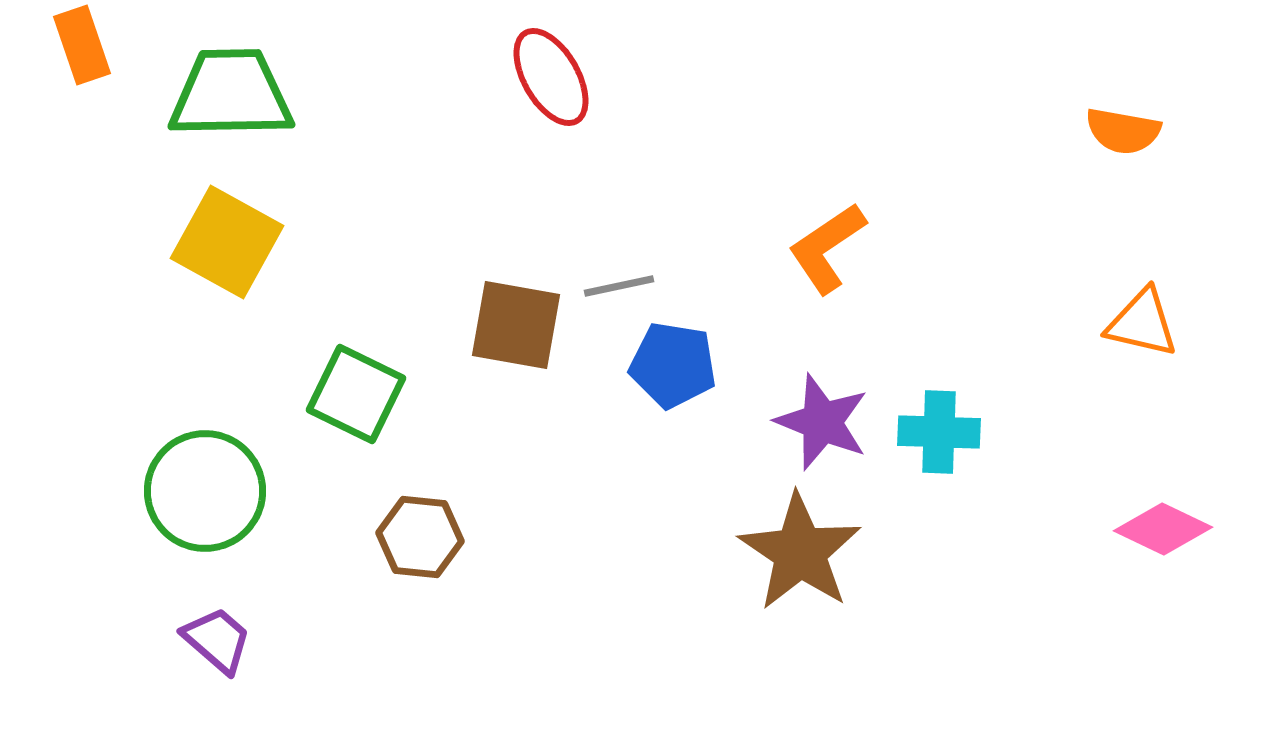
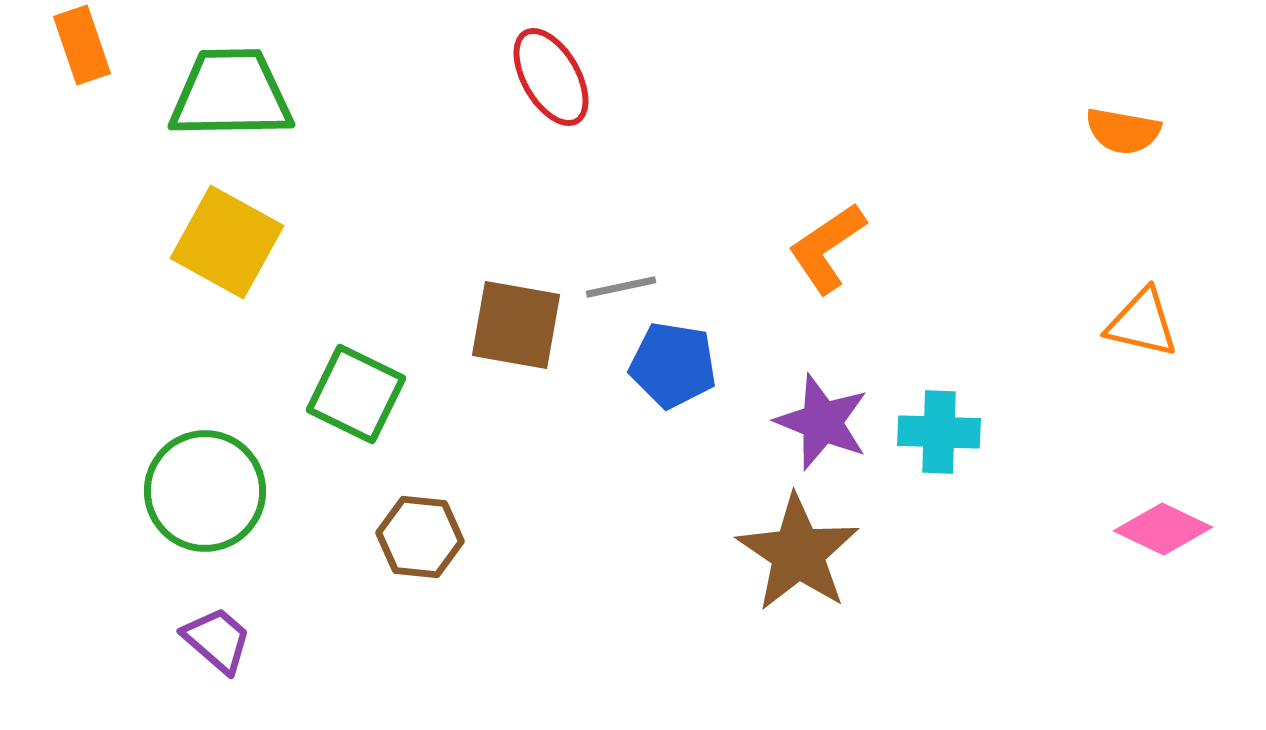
gray line: moved 2 px right, 1 px down
brown star: moved 2 px left, 1 px down
